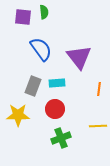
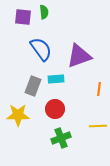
purple triangle: moved 1 px up; rotated 48 degrees clockwise
cyan rectangle: moved 1 px left, 4 px up
